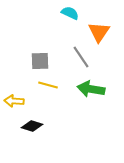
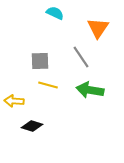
cyan semicircle: moved 15 px left
orange triangle: moved 1 px left, 4 px up
green arrow: moved 1 px left, 1 px down
